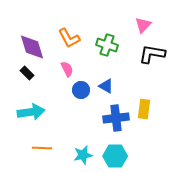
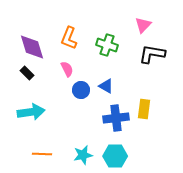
orange L-shape: rotated 50 degrees clockwise
orange line: moved 6 px down
